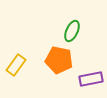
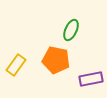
green ellipse: moved 1 px left, 1 px up
orange pentagon: moved 3 px left
